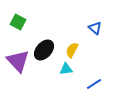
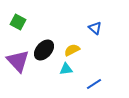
yellow semicircle: rotated 35 degrees clockwise
